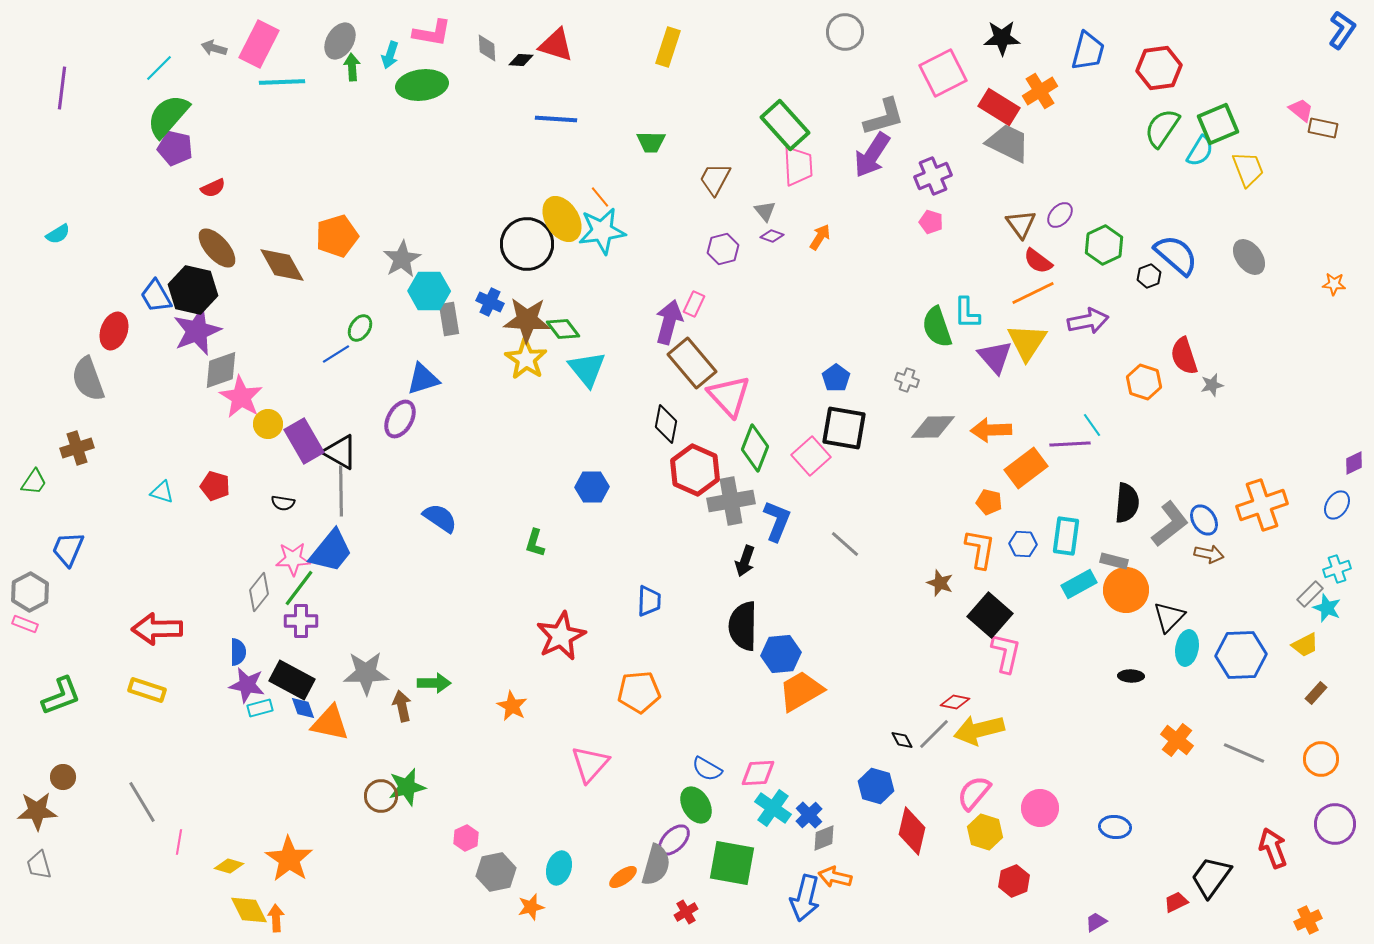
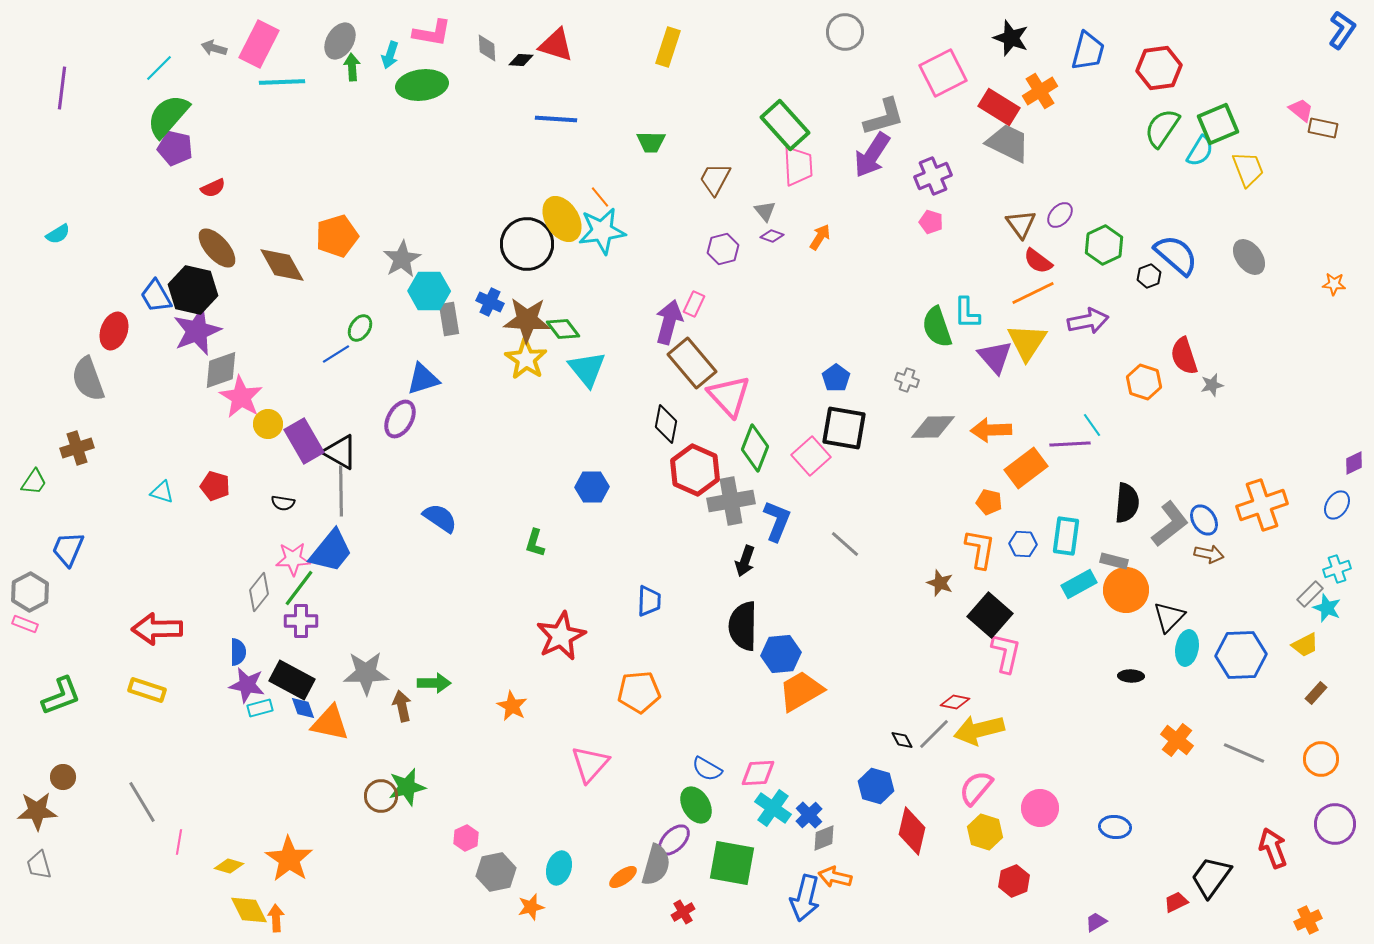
black star at (1002, 38): moved 9 px right; rotated 21 degrees clockwise
pink semicircle at (974, 793): moved 2 px right, 5 px up
red cross at (686, 912): moved 3 px left
